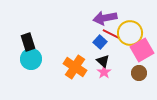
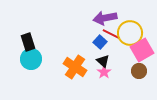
brown circle: moved 2 px up
